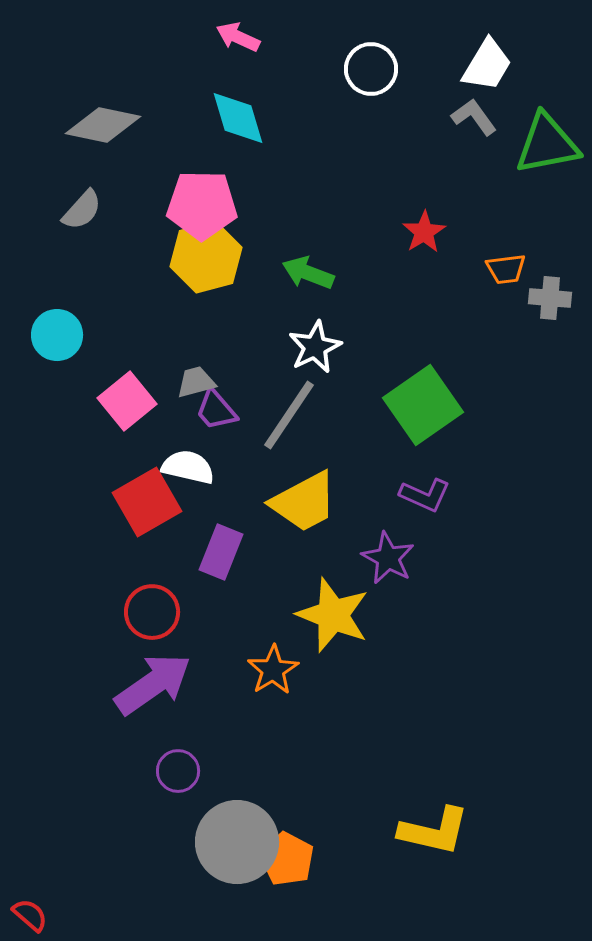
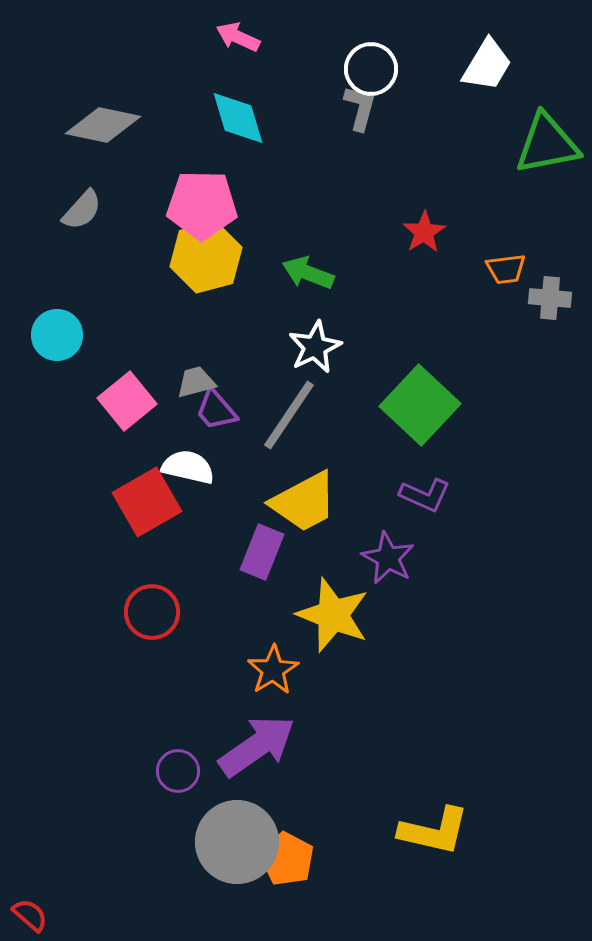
gray L-shape: moved 114 px left, 9 px up; rotated 51 degrees clockwise
green square: moved 3 px left; rotated 12 degrees counterclockwise
purple rectangle: moved 41 px right
purple arrow: moved 104 px right, 62 px down
